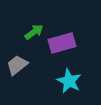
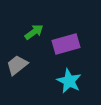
purple rectangle: moved 4 px right, 1 px down
